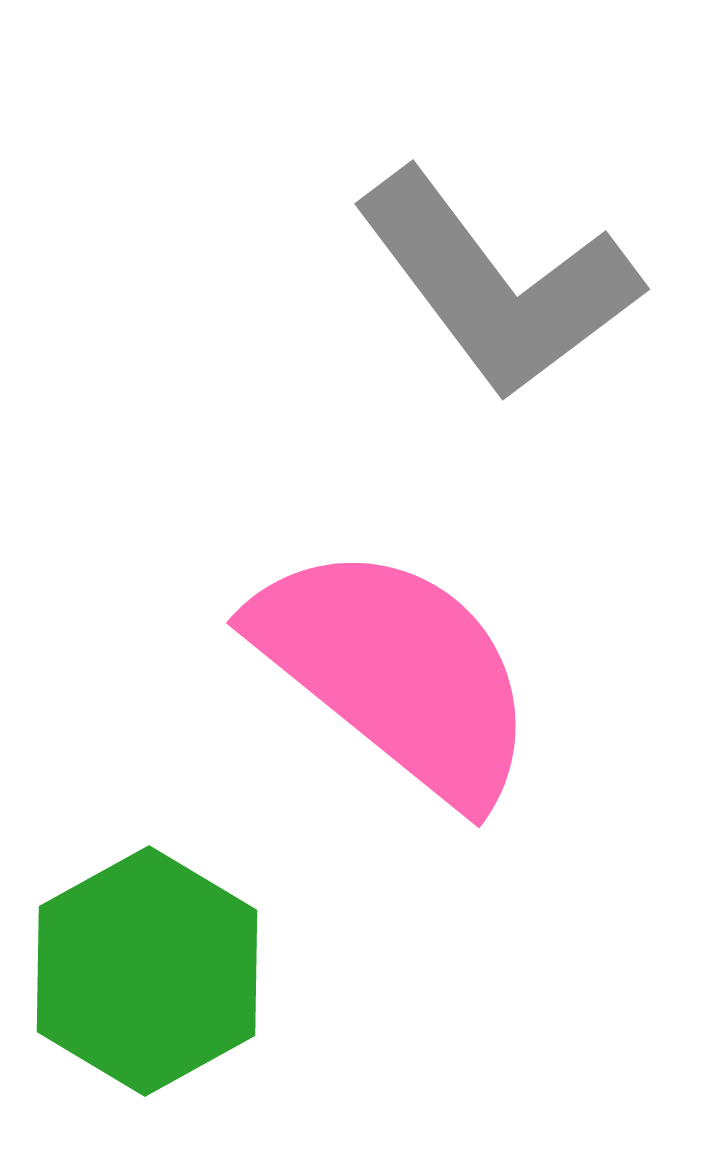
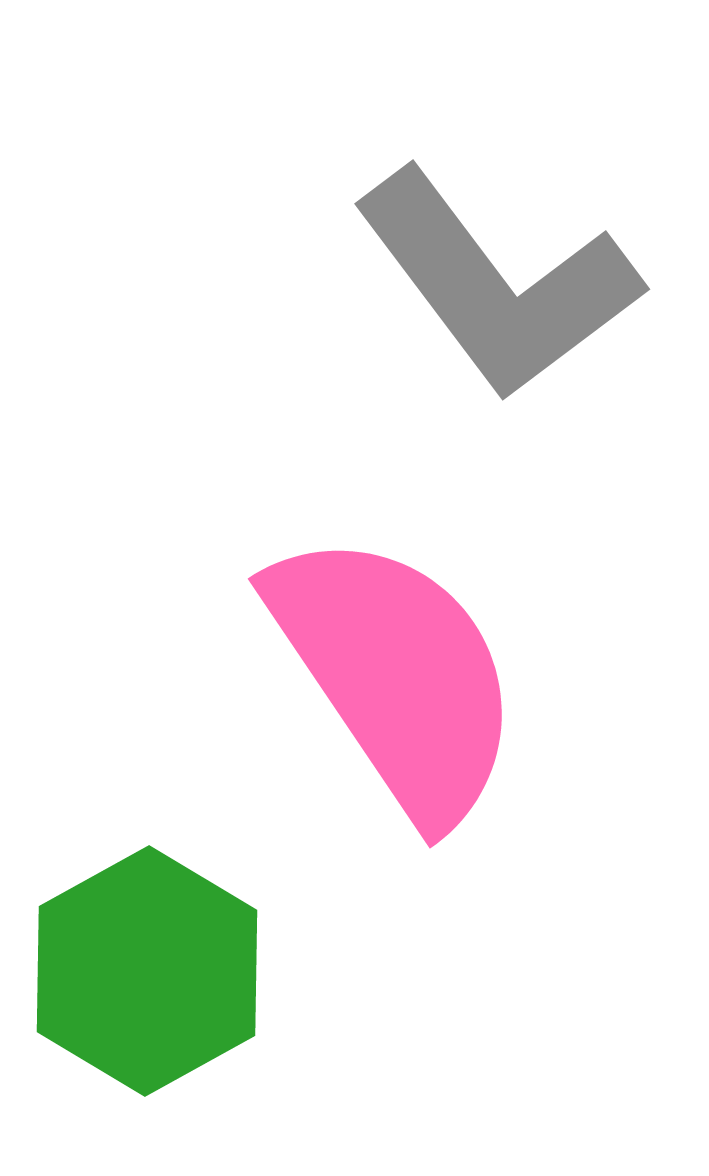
pink semicircle: moved 3 px down; rotated 17 degrees clockwise
